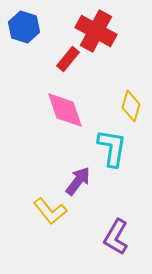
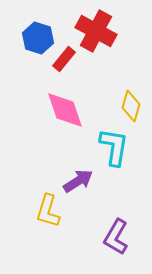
blue hexagon: moved 14 px right, 11 px down
red rectangle: moved 4 px left
cyan L-shape: moved 2 px right, 1 px up
purple arrow: rotated 20 degrees clockwise
yellow L-shape: moved 2 px left; rotated 56 degrees clockwise
